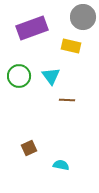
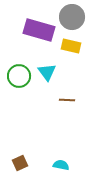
gray circle: moved 11 px left
purple rectangle: moved 7 px right, 2 px down; rotated 36 degrees clockwise
cyan triangle: moved 4 px left, 4 px up
brown square: moved 9 px left, 15 px down
